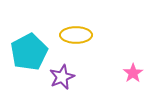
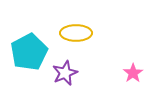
yellow ellipse: moved 2 px up
purple star: moved 3 px right, 4 px up
